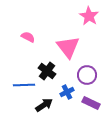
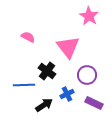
blue cross: moved 2 px down
purple rectangle: moved 3 px right
